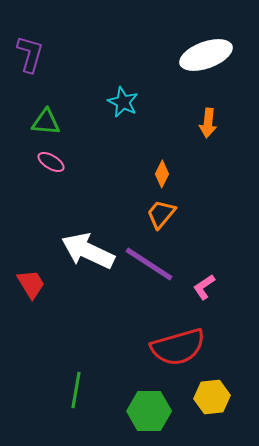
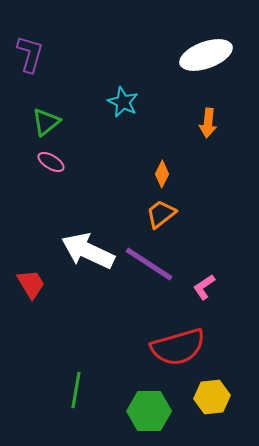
green triangle: rotated 44 degrees counterclockwise
orange trapezoid: rotated 12 degrees clockwise
